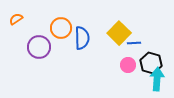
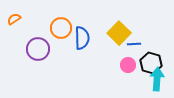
orange semicircle: moved 2 px left
blue line: moved 1 px down
purple circle: moved 1 px left, 2 px down
